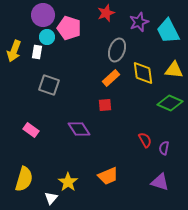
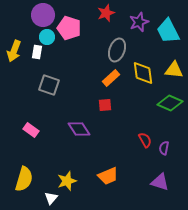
yellow star: moved 1 px left, 1 px up; rotated 18 degrees clockwise
